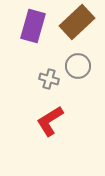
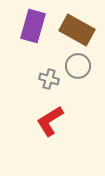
brown rectangle: moved 8 px down; rotated 72 degrees clockwise
